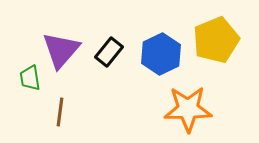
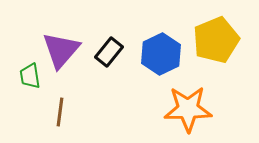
green trapezoid: moved 2 px up
